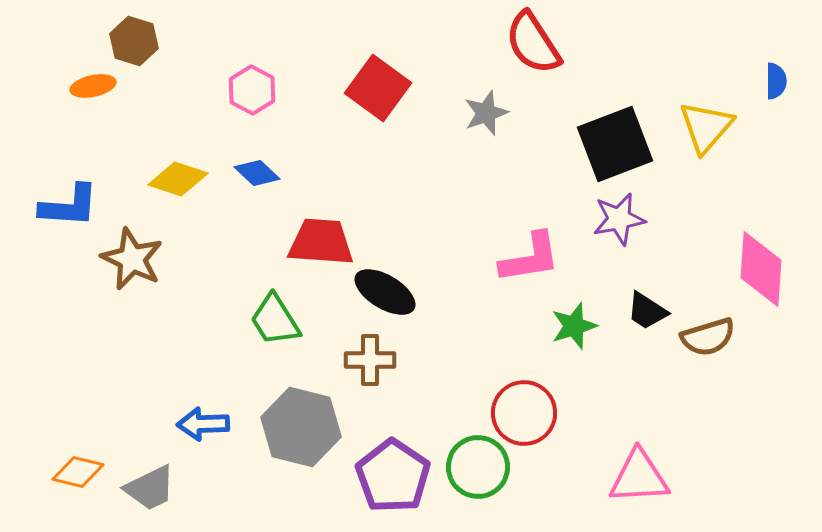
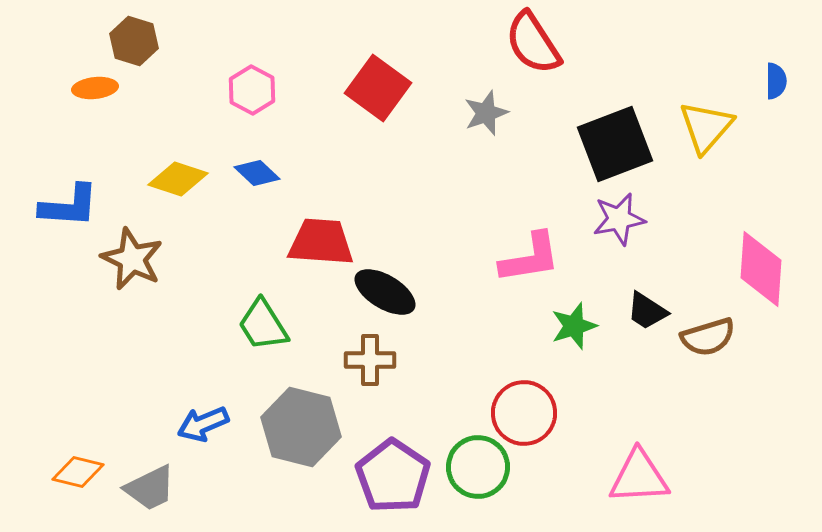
orange ellipse: moved 2 px right, 2 px down; rotated 6 degrees clockwise
green trapezoid: moved 12 px left, 5 px down
blue arrow: rotated 21 degrees counterclockwise
